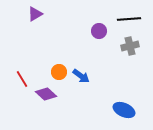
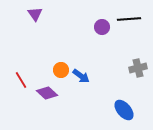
purple triangle: rotated 35 degrees counterclockwise
purple circle: moved 3 px right, 4 px up
gray cross: moved 8 px right, 22 px down
orange circle: moved 2 px right, 2 px up
red line: moved 1 px left, 1 px down
purple diamond: moved 1 px right, 1 px up
blue ellipse: rotated 25 degrees clockwise
